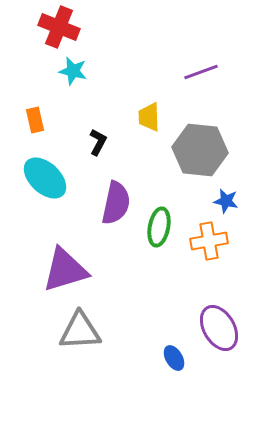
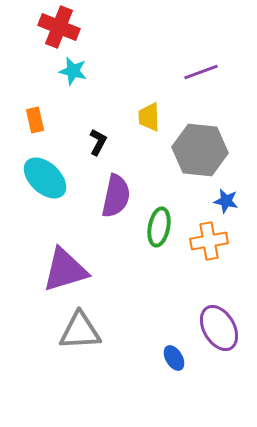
purple semicircle: moved 7 px up
